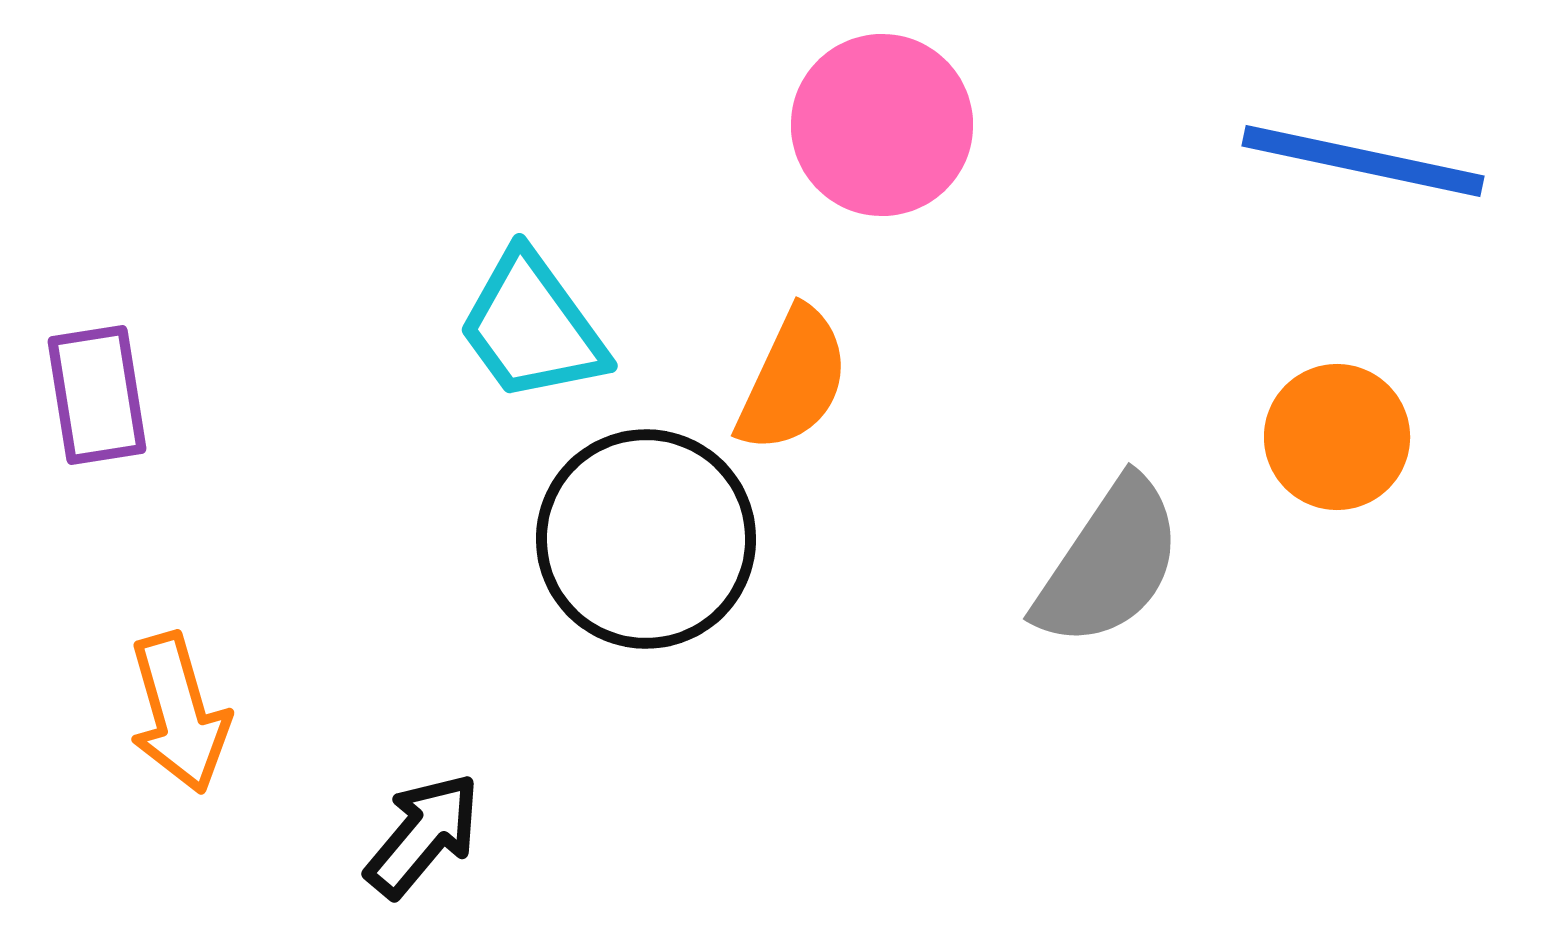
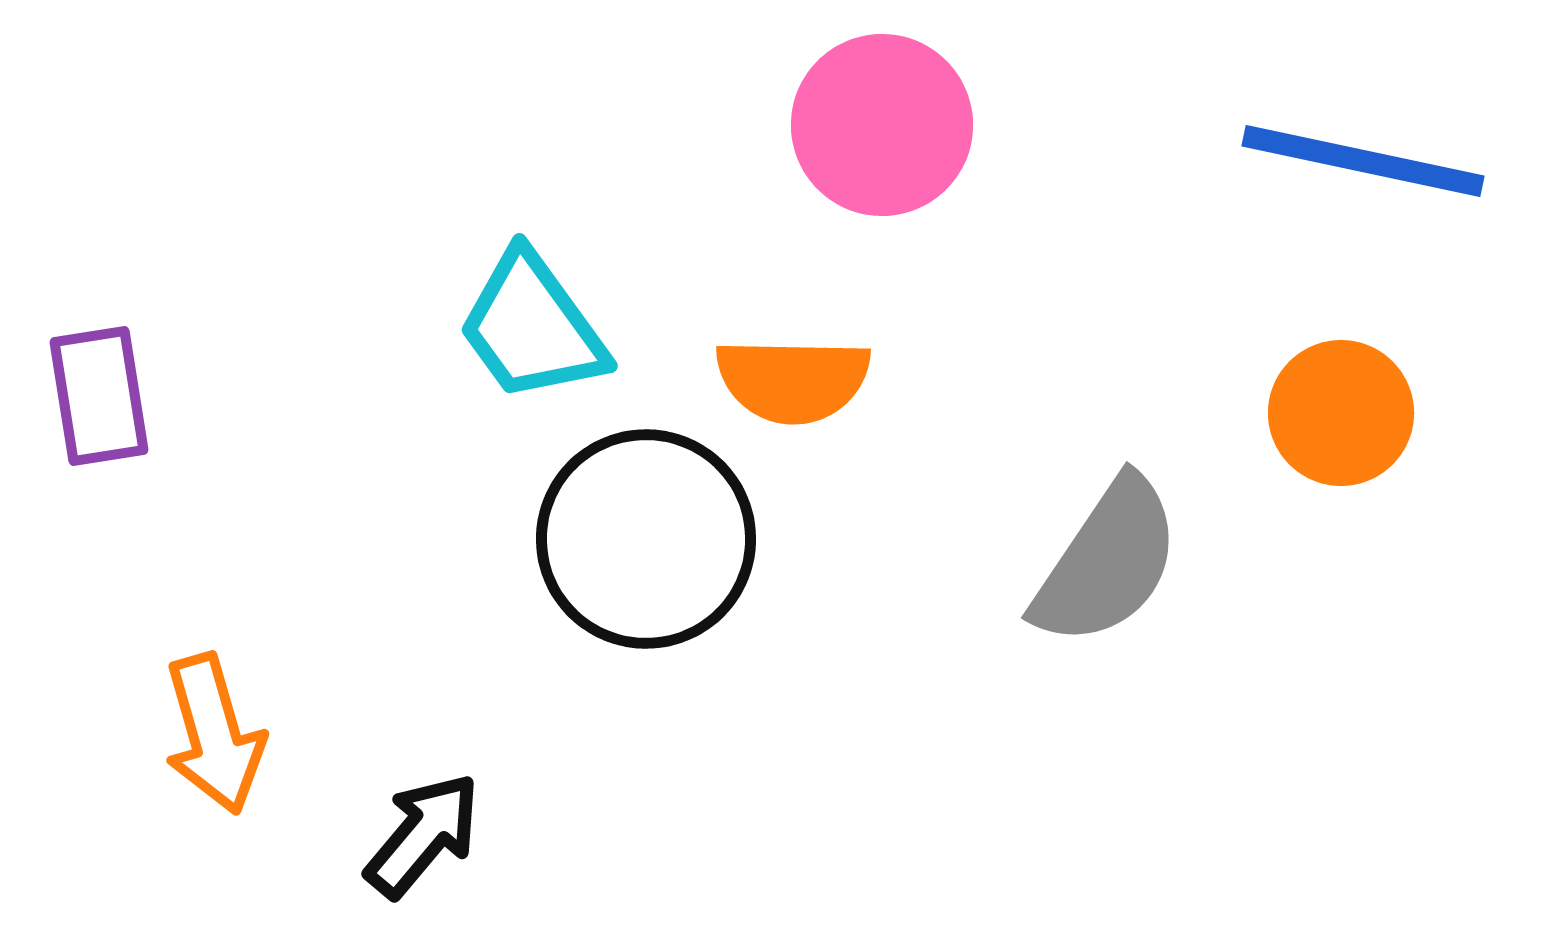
orange semicircle: rotated 66 degrees clockwise
purple rectangle: moved 2 px right, 1 px down
orange circle: moved 4 px right, 24 px up
gray semicircle: moved 2 px left, 1 px up
orange arrow: moved 35 px right, 21 px down
